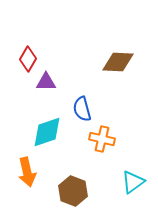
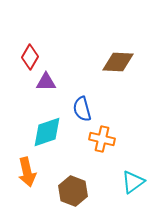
red diamond: moved 2 px right, 2 px up
